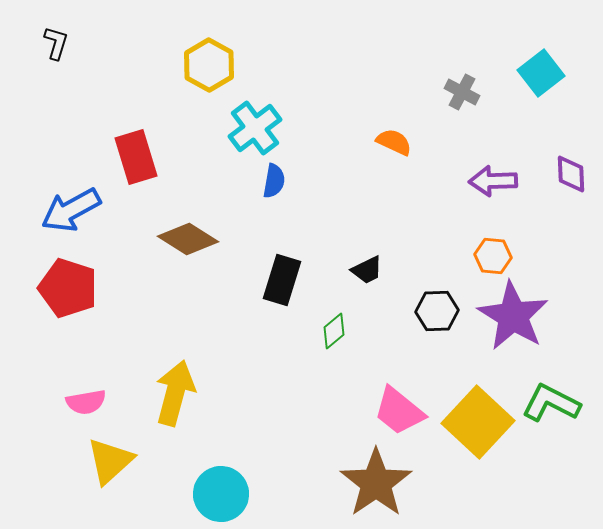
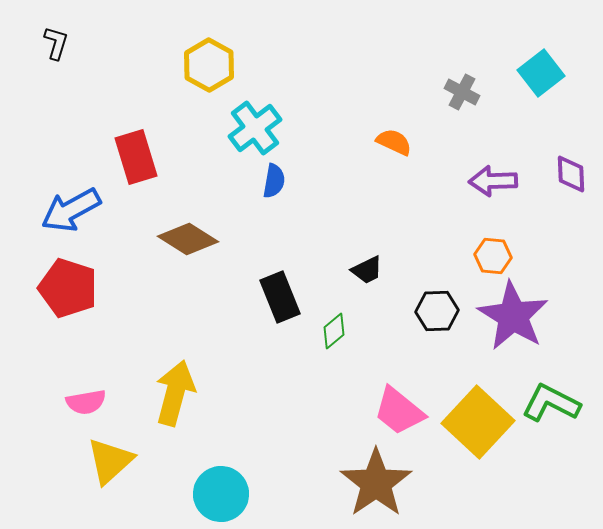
black rectangle: moved 2 px left, 17 px down; rotated 39 degrees counterclockwise
